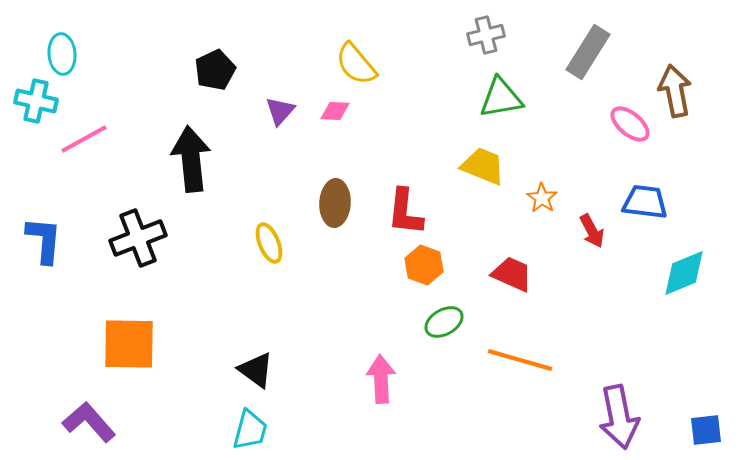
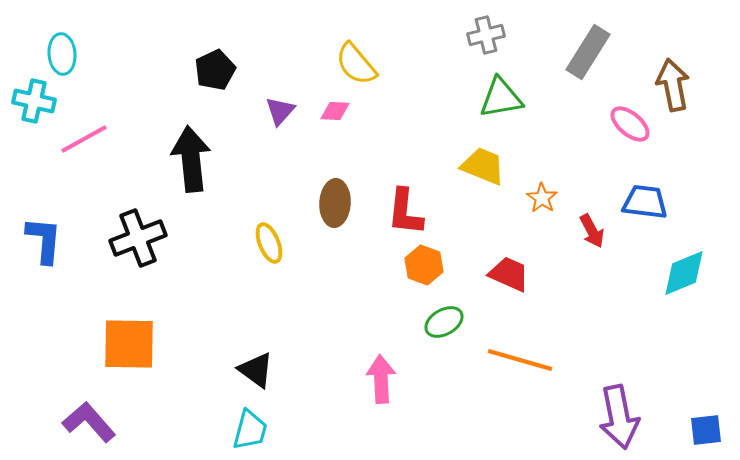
brown arrow: moved 2 px left, 6 px up
cyan cross: moved 2 px left
red trapezoid: moved 3 px left
